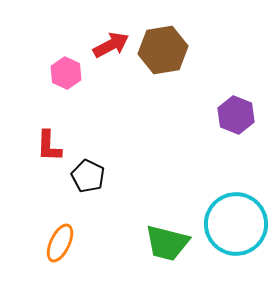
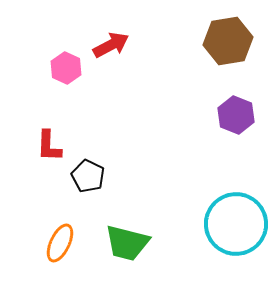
brown hexagon: moved 65 px right, 9 px up
pink hexagon: moved 5 px up
green trapezoid: moved 40 px left
